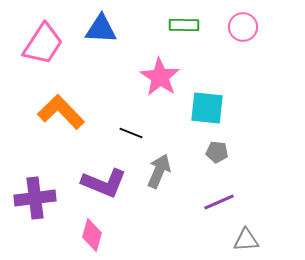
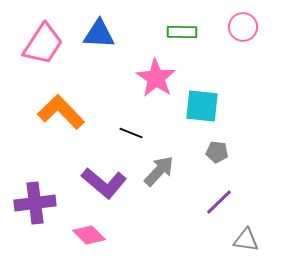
green rectangle: moved 2 px left, 7 px down
blue triangle: moved 2 px left, 5 px down
pink star: moved 4 px left, 1 px down
cyan square: moved 5 px left, 2 px up
gray arrow: rotated 20 degrees clockwise
purple L-shape: rotated 18 degrees clockwise
purple cross: moved 5 px down
purple line: rotated 20 degrees counterclockwise
pink diamond: moved 3 px left; rotated 60 degrees counterclockwise
gray triangle: rotated 12 degrees clockwise
